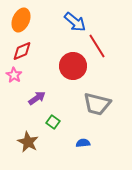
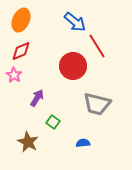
red diamond: moved 1 px left
purple arrow: rotated 24 degrees counterclockwise
